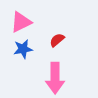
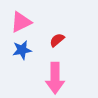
blue star: moved 1 px left, 1 px down
